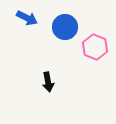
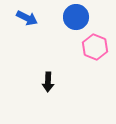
blue circle: moved 11 px right, 10 px up
black arrow: rotated 12 degrees clockwise
